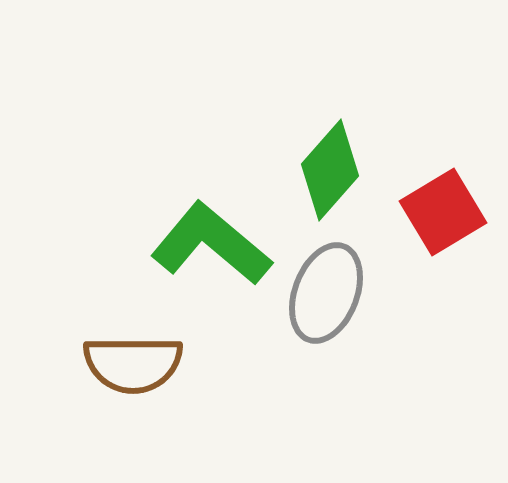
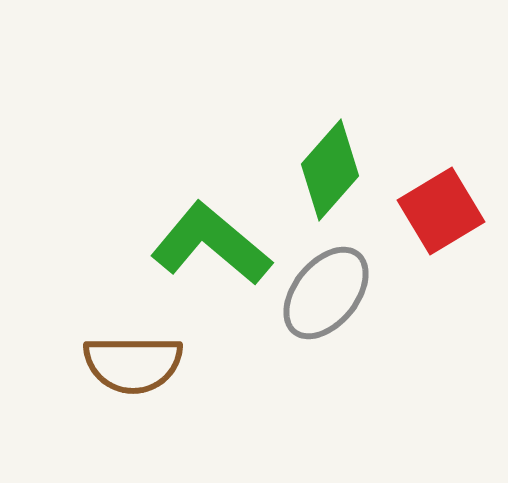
red square: moved 2 px left, 1 px up
gray ellipse: rotated 18 degrees clockwise
